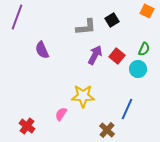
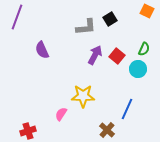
black square: moved 2 px left, 1 px up
red cross: moved 1 px right, 5 px down; rotated 35 degrees clockwise
